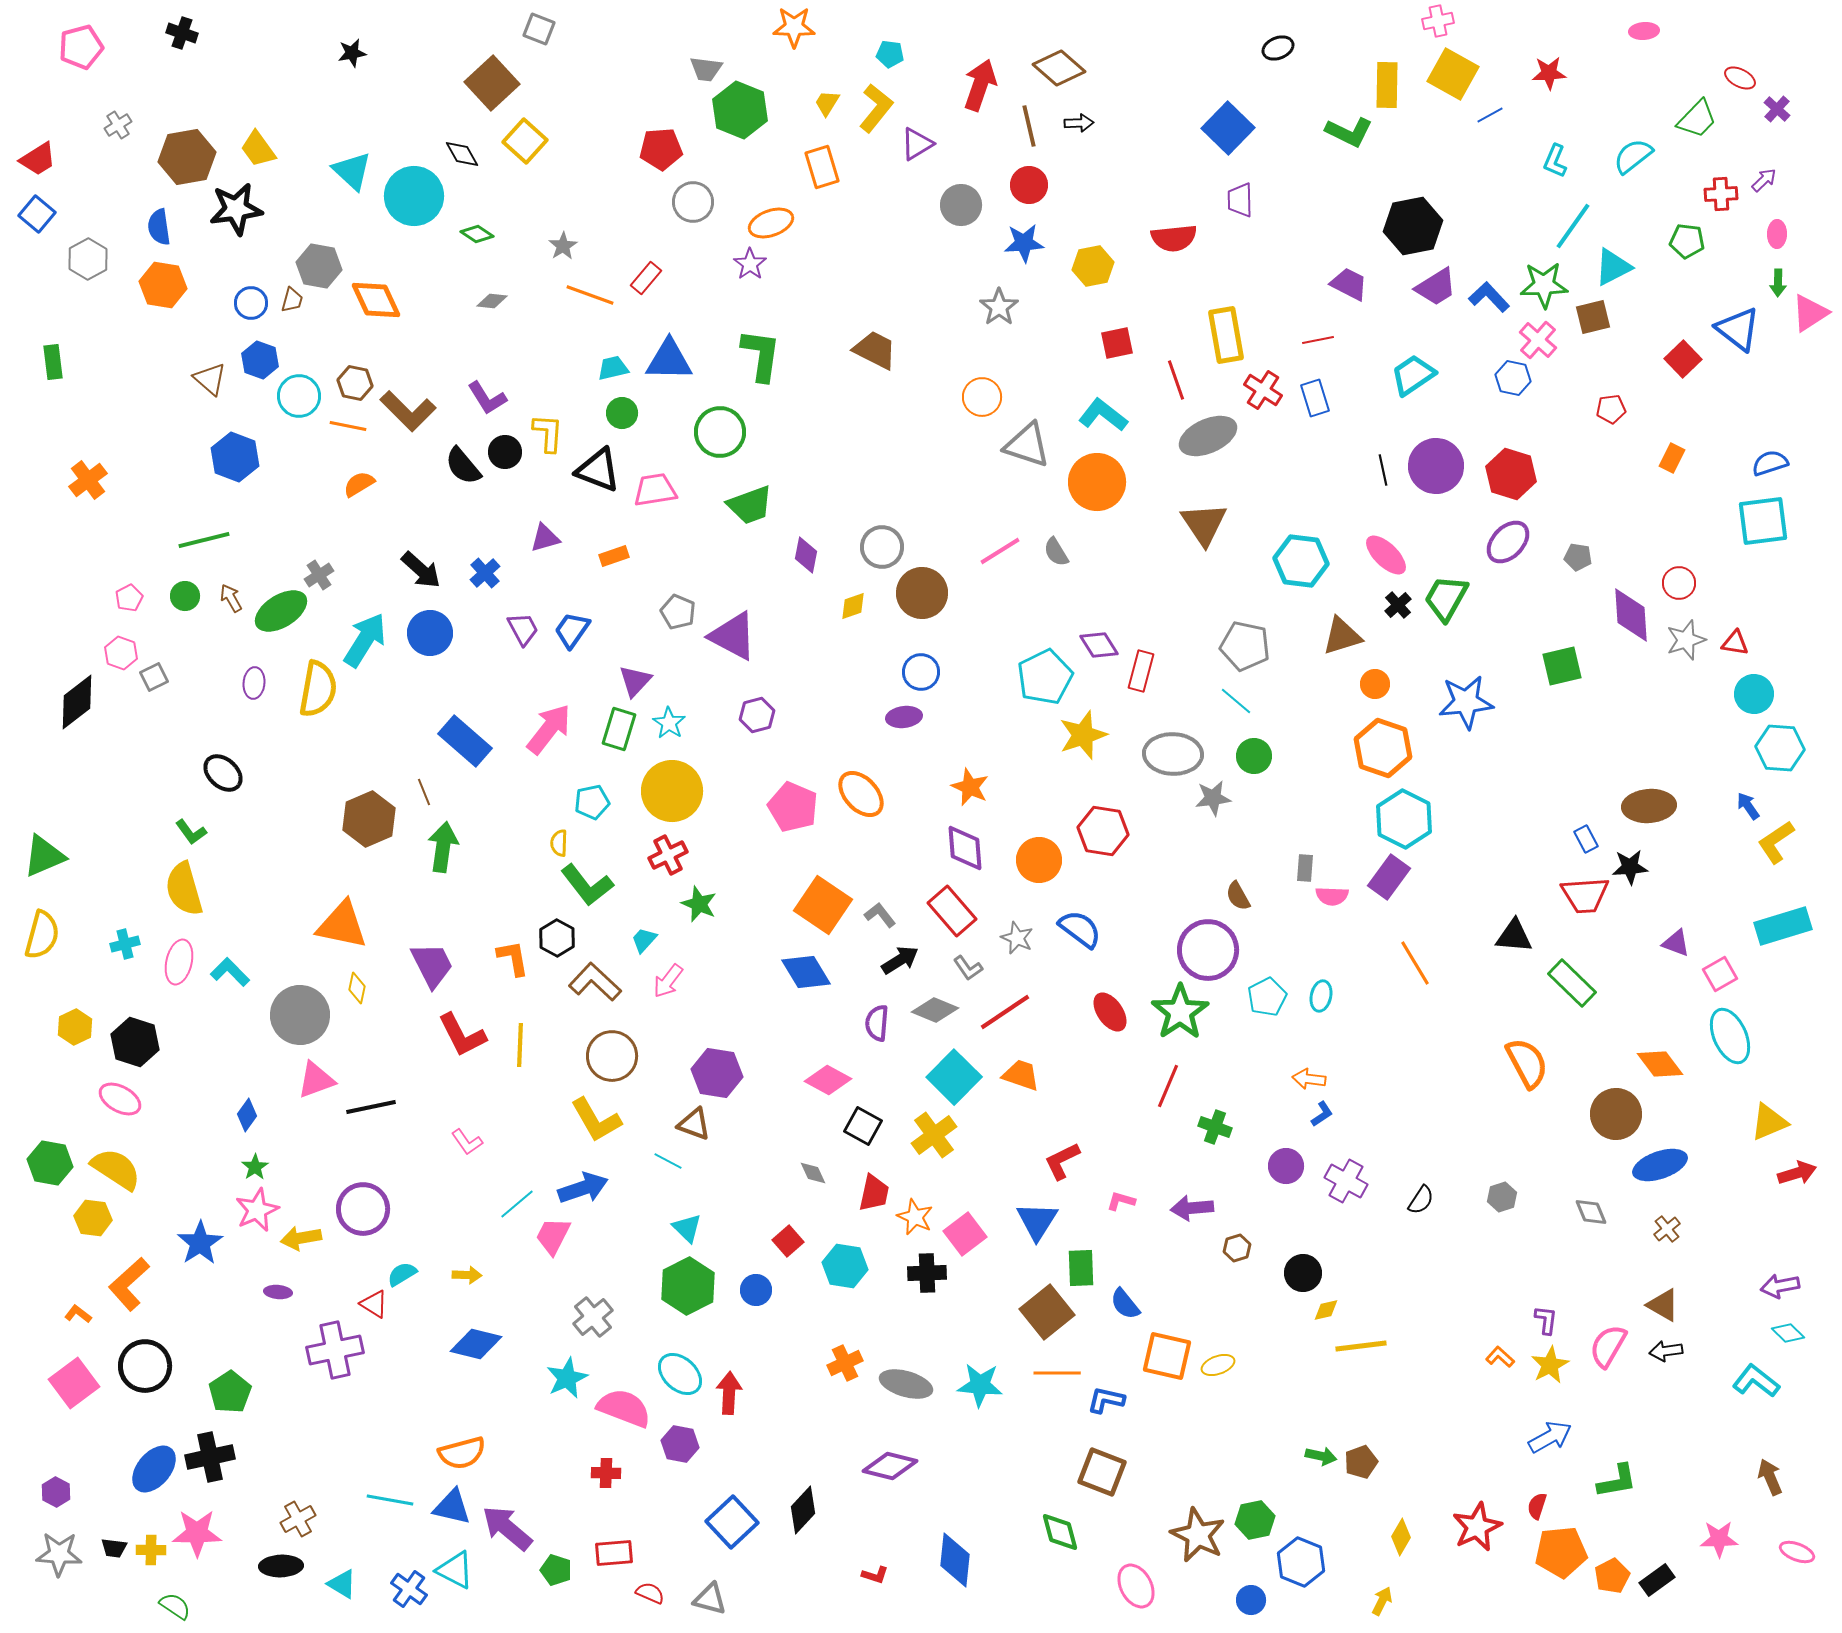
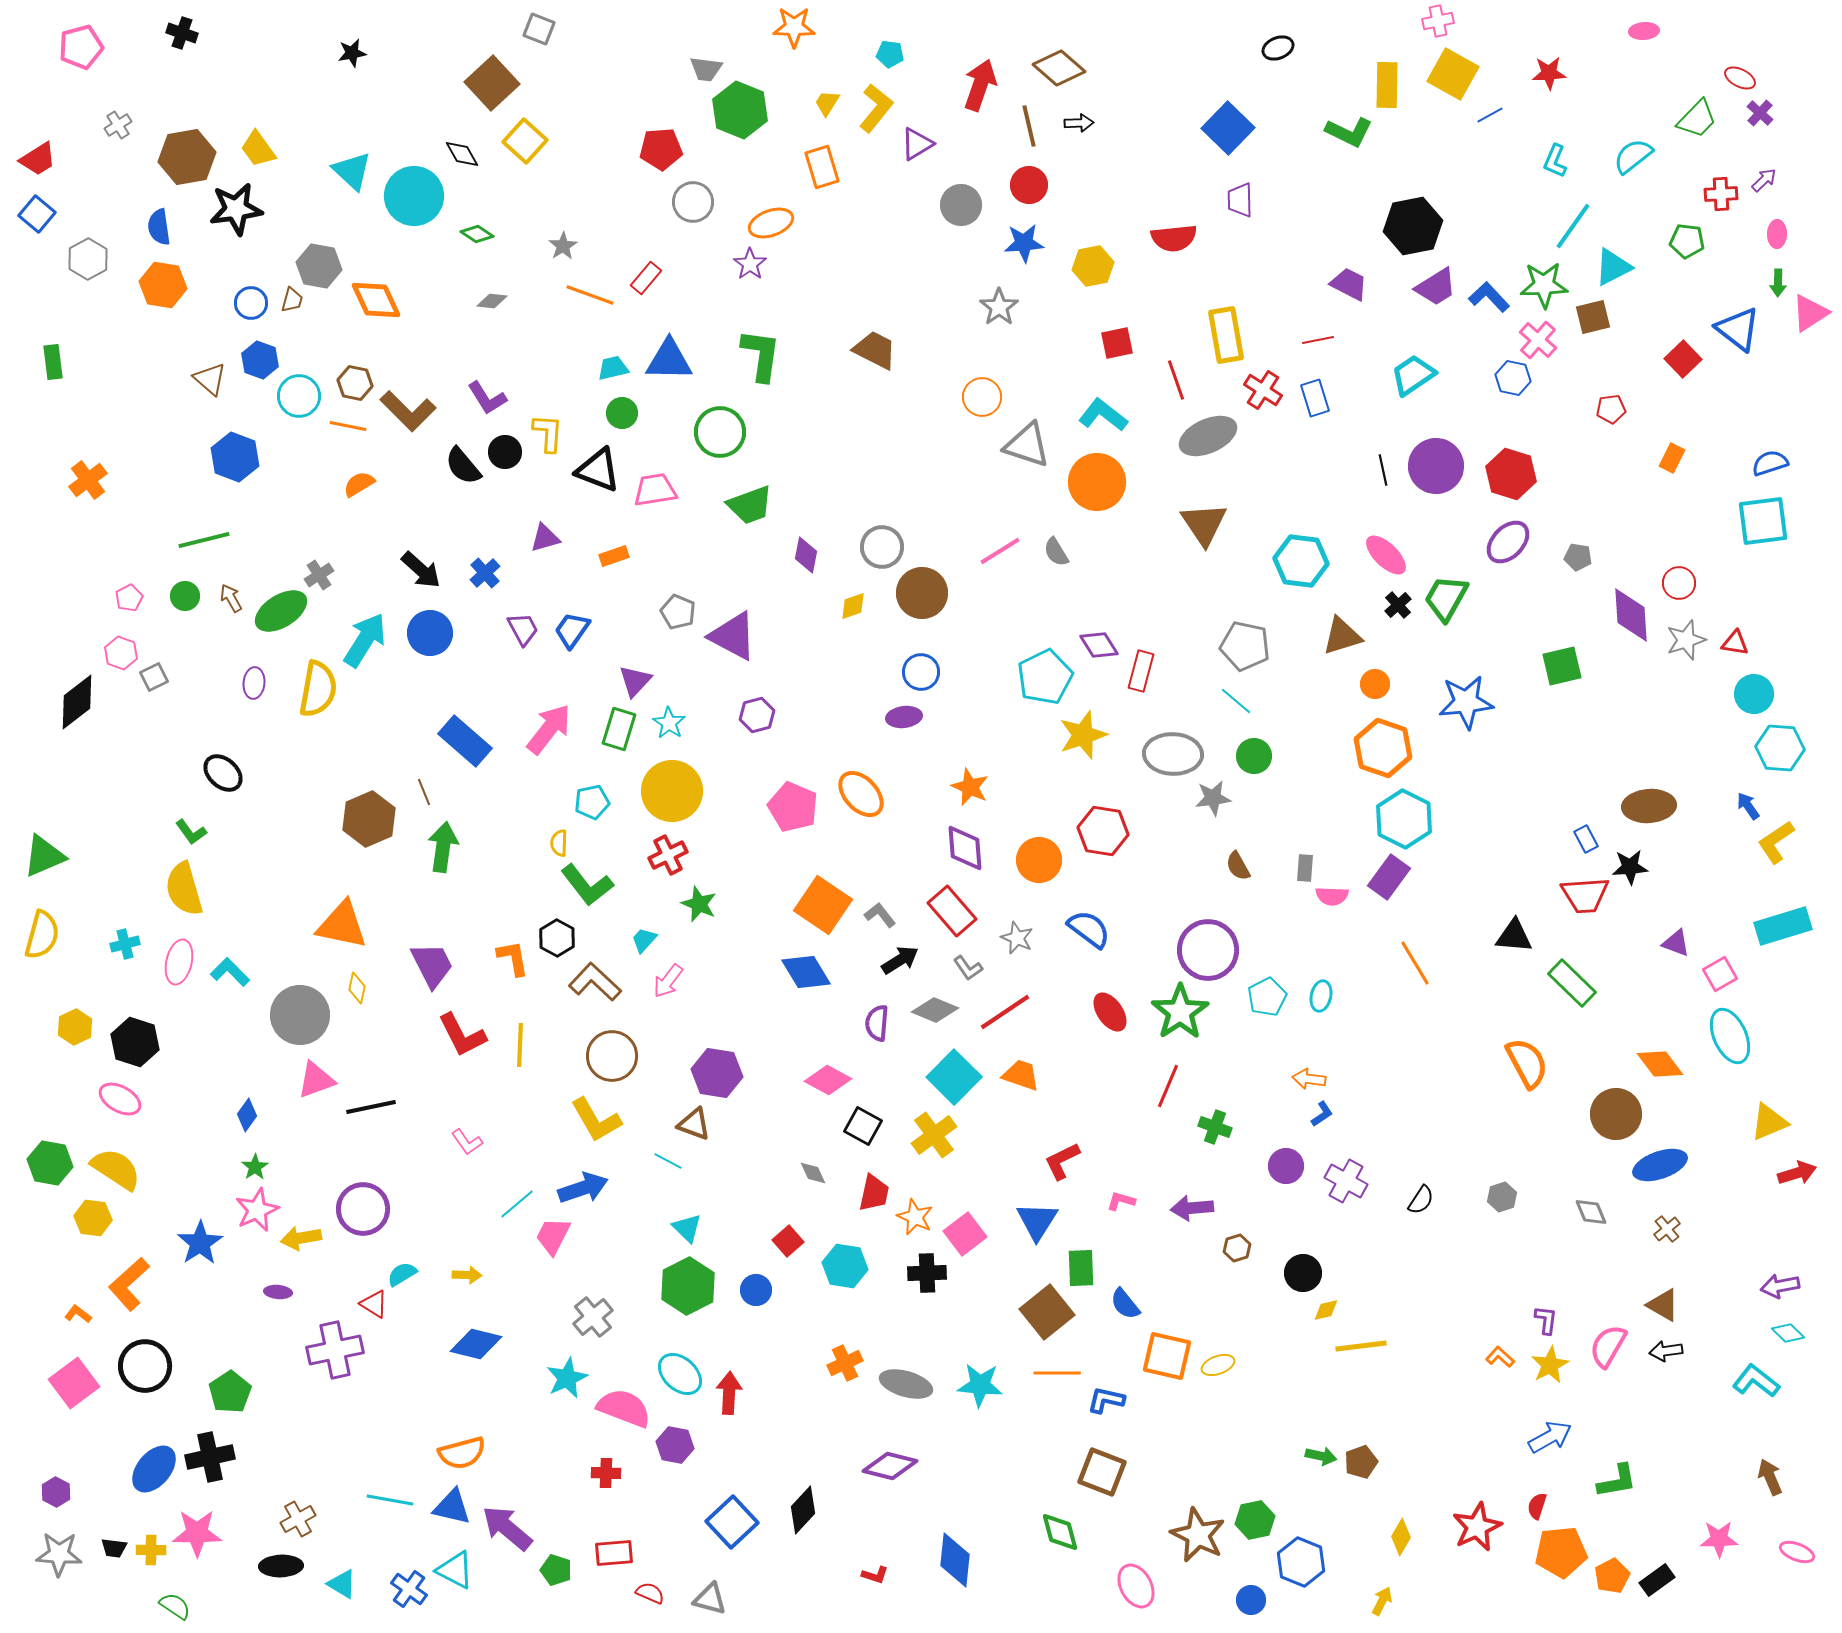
purple cross at (1777, 109): moved 17 px left, 4 px down
brown semicircle at (1238, 896): moved 30 px up
blue semicircle at (1080, 929): moved 9 px right
purple hexagon at (680, 1444): moved 5 px left, 1 px down
